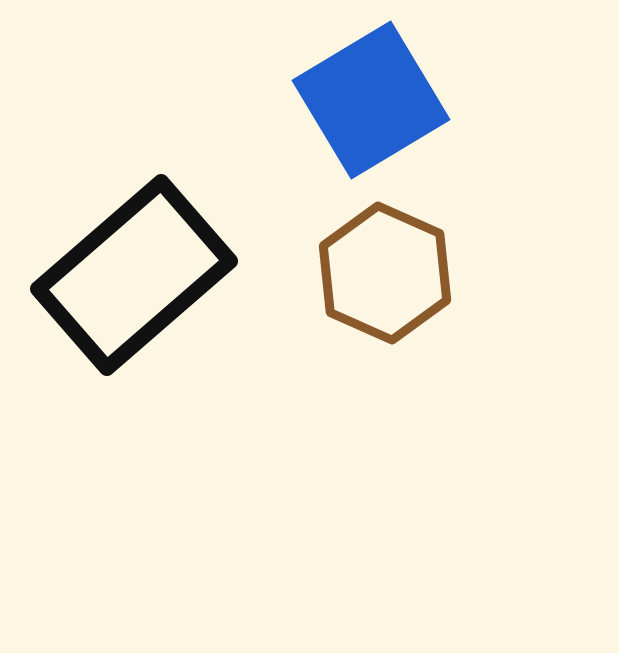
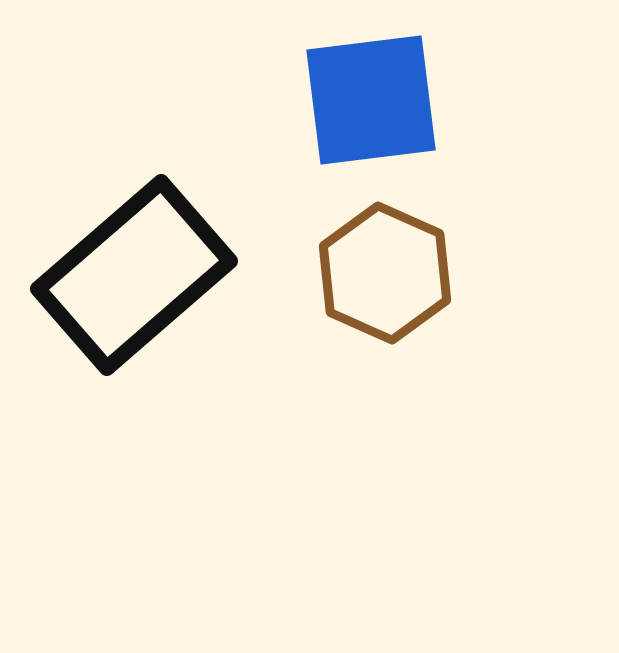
blue square: rotated 24 degrees clockwise
